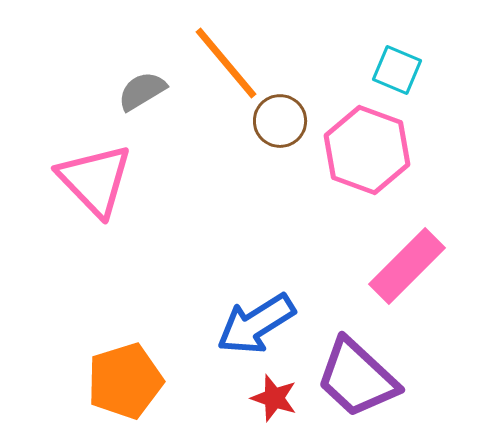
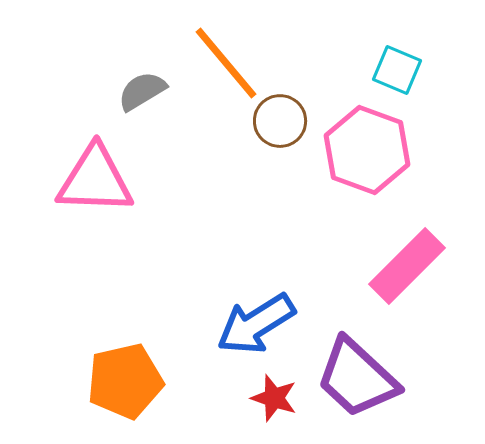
pink triangle: rotated 44 degrees counterclockwise
orange pentagon: rotated 4 degrees clockwise
